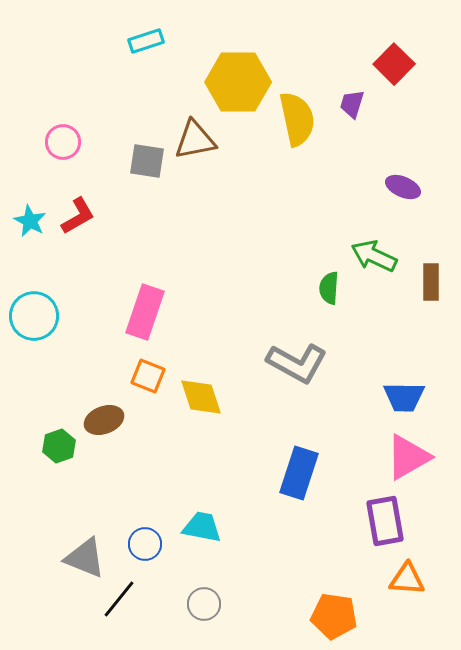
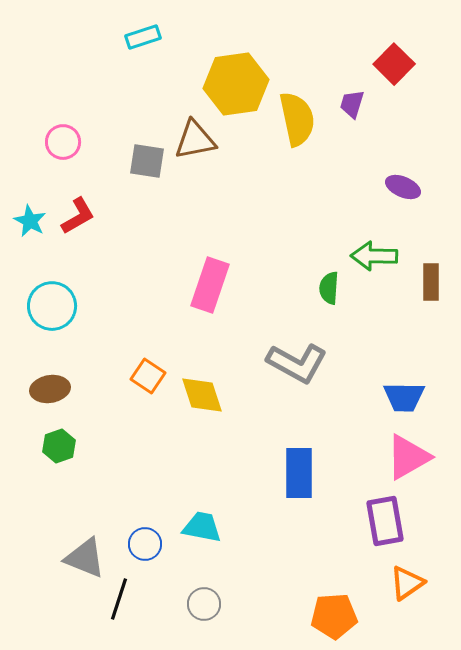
cyan rectangle: moved 3 px left, 4 px up
yellow hexagon: moved 2 px left, 2 px down; rotated 8 degrees counterclockwise
green arrow: rotated 24 degrees counterclockwise
pink rectangle: moved 65 px right, 27 px up
cyan circle: moved 18 px right, 10 px up
orange square: rotated 12 degrees clockwise
yellow diamond: moved 1 px right, 2 px up
brown ellipse: moved 54 px left, 31 px up; rotated 12 degrees clockwise
blue rectangle: rotated 18 degrees counterclockwise
orange triangle: moved 4 px down; rotated 39 degrees counterclockwise
black line: rotated 21 degrees counterclockwise
orange pentagon: rotated 12 degrees counterclockwise
